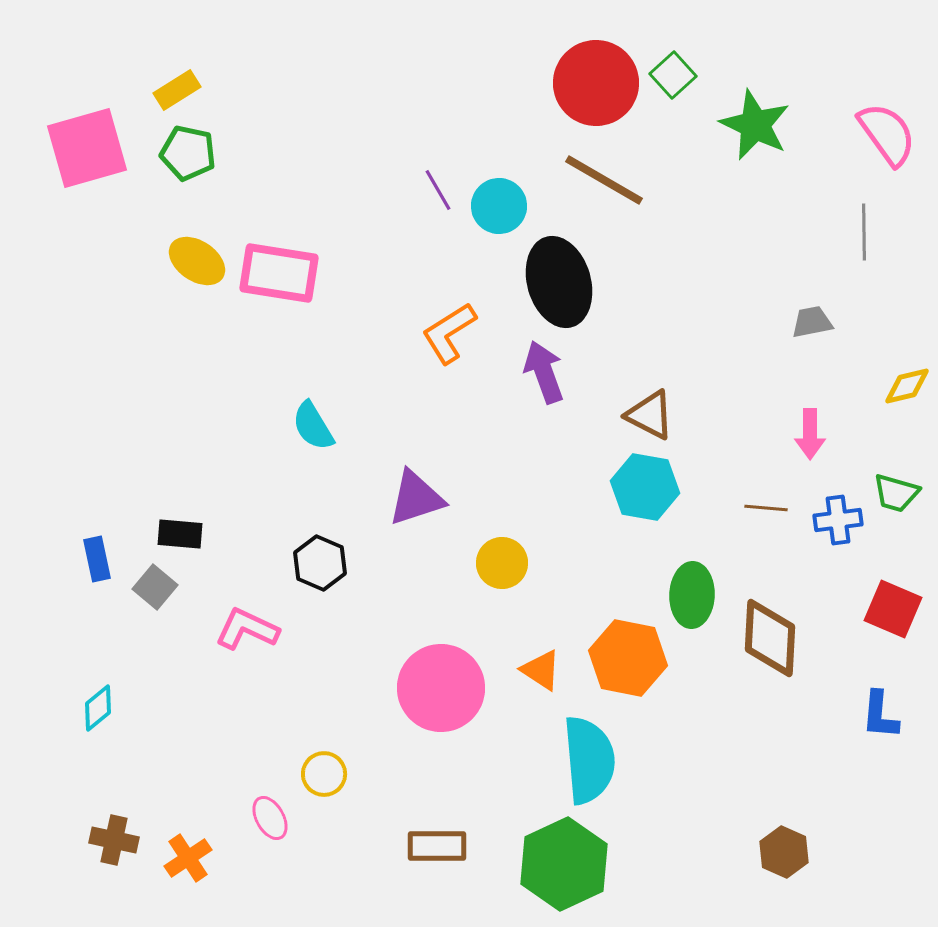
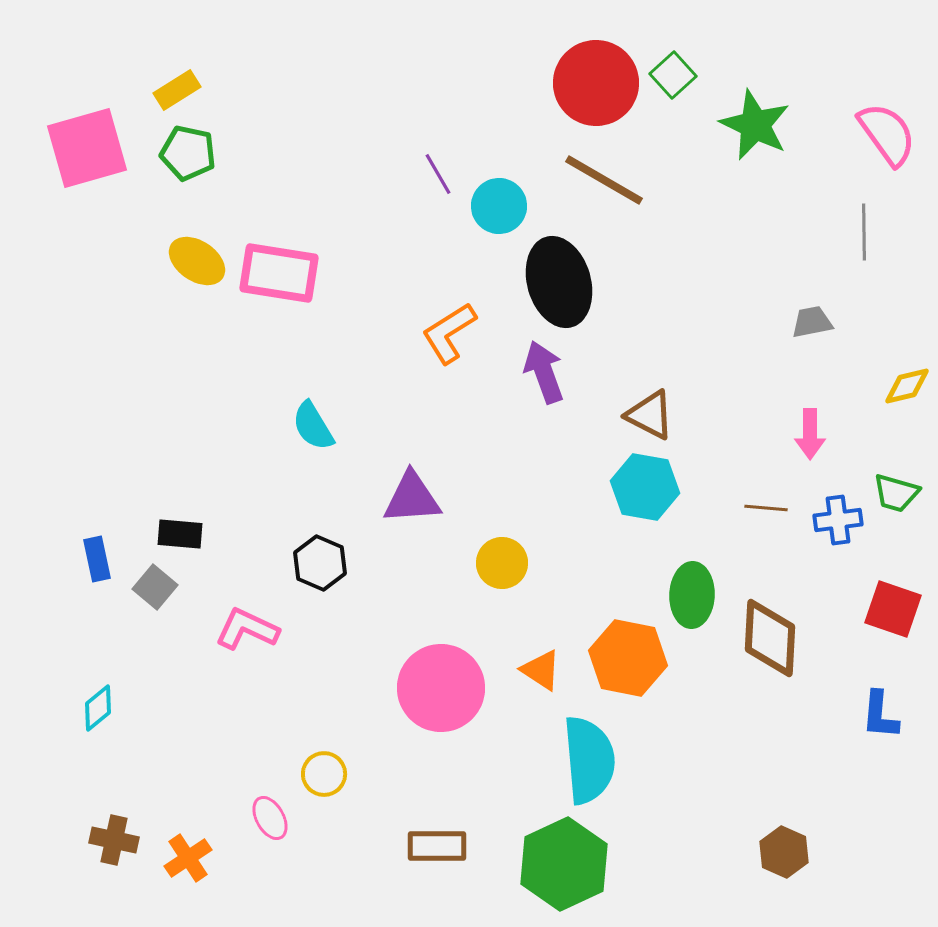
purple line at (438, 190): moved 16 px up
purple triangle at (416, 498): moved 4 px left; rotated 14 degrees clockwise
red square at (893, 609): rotated 4 degrees counterclockwise
